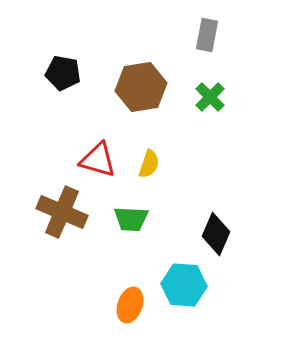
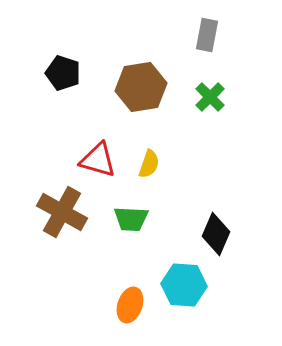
black pentagon: rotated 8 degrees clockwise
brown cross: rotated 6 degrees clockwise
